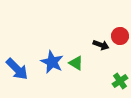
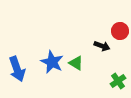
red circle: moved 5 px up
black arrow: moved 1 px right, 1 px down
blue arrow: rotated 25 degrees clockwise
green cross: moved 2 px left
